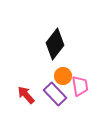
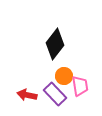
orange circle: moved 1 px right
red arrow: moved 1 px right; rotated 36 degrees counterclockwise
